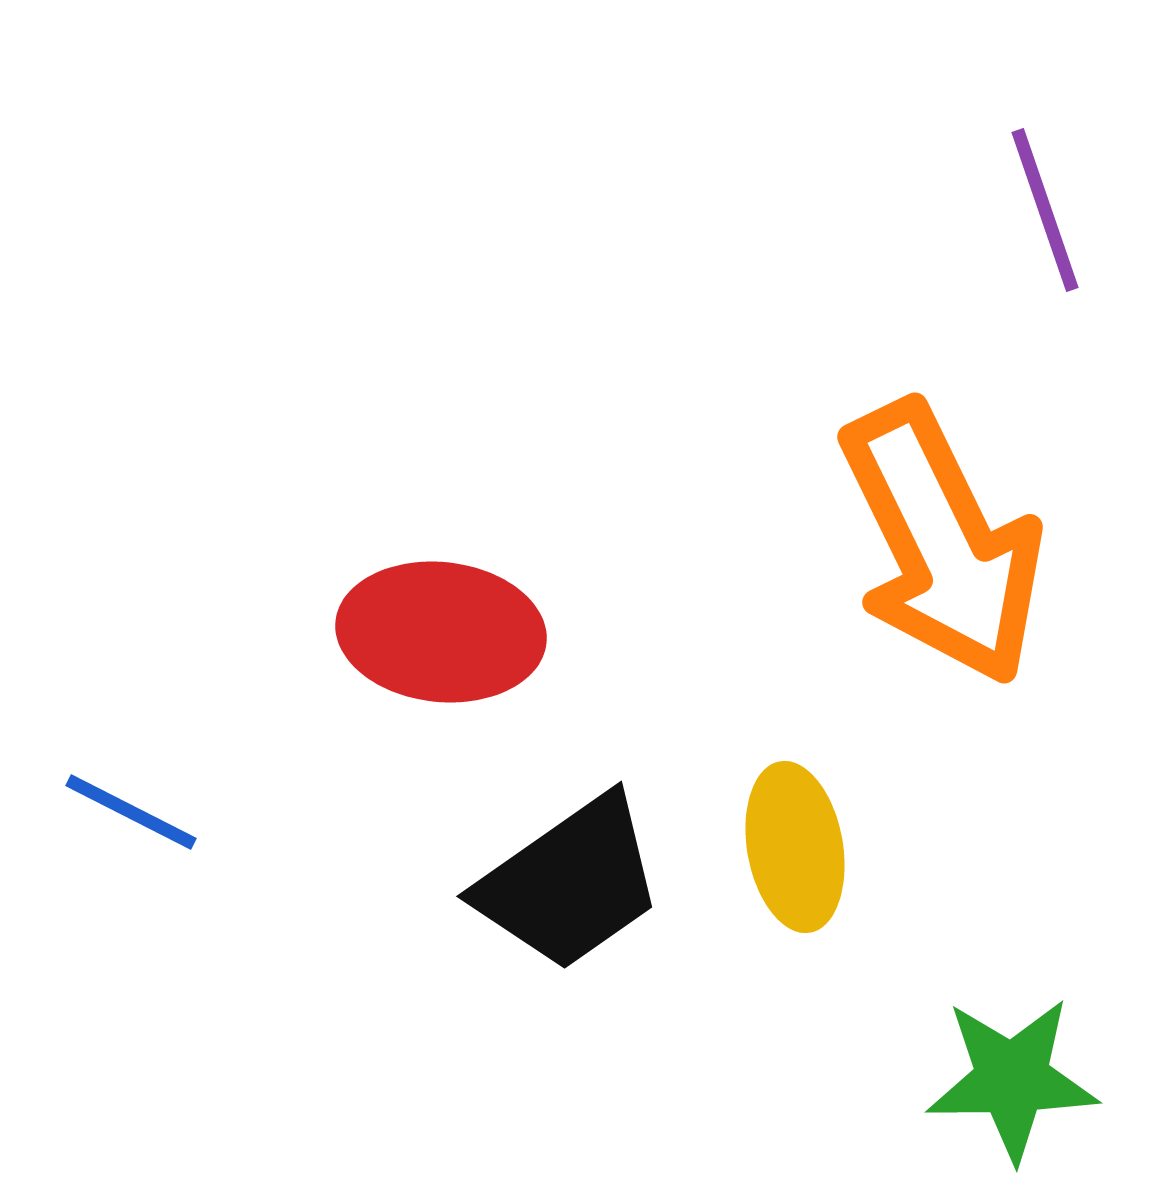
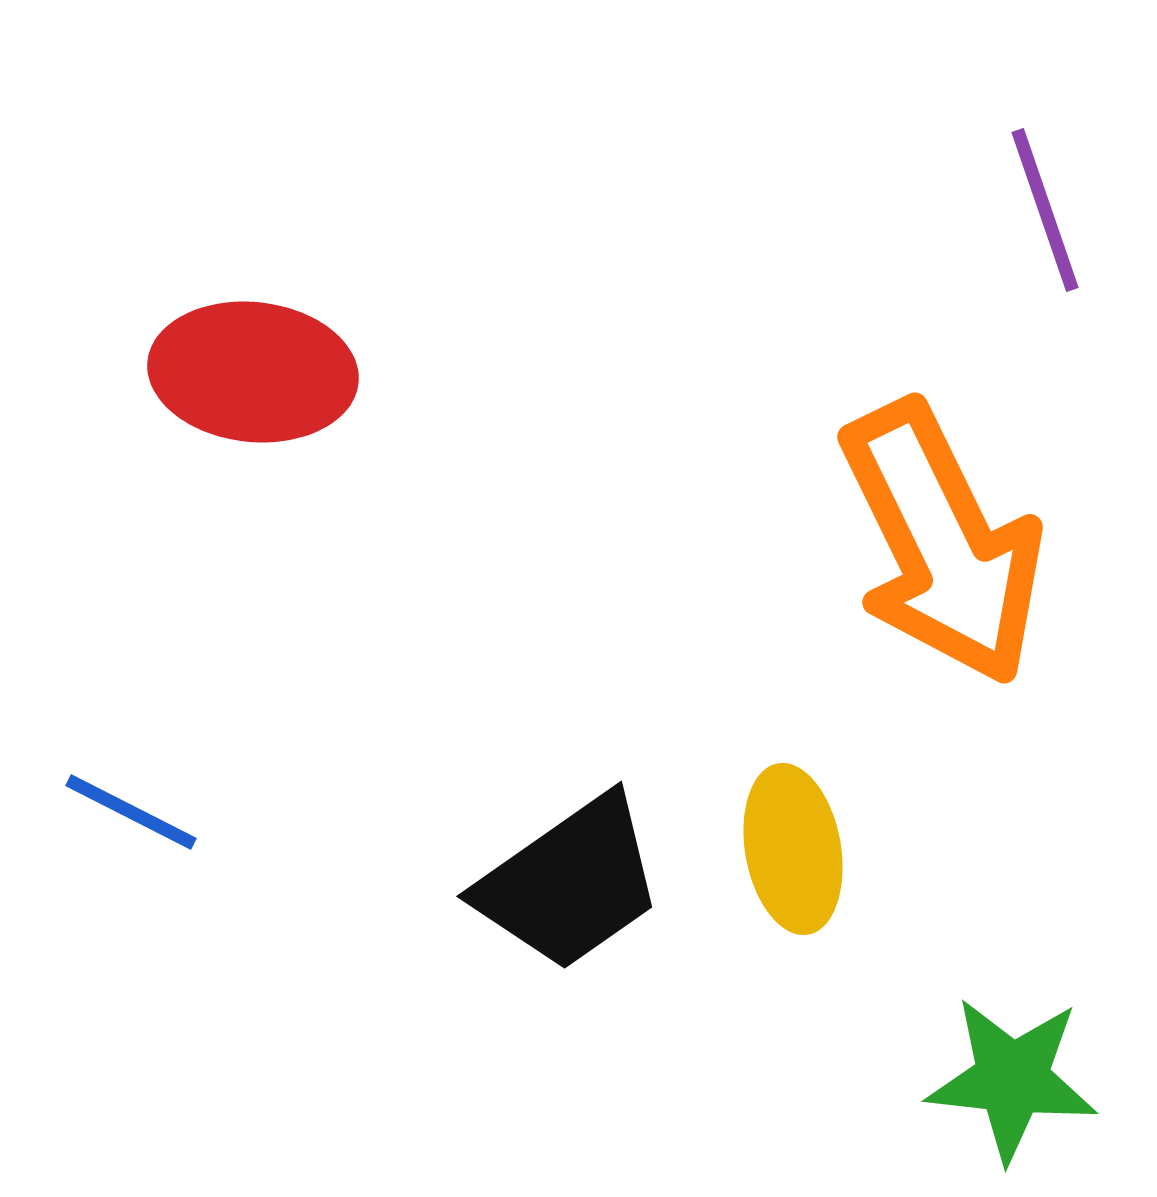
red ellipse: moved 188 px left, 260 px up
yellow ellipse: moved 2 px left, 2 px down
green star: rotated 7 degrees clockwise
